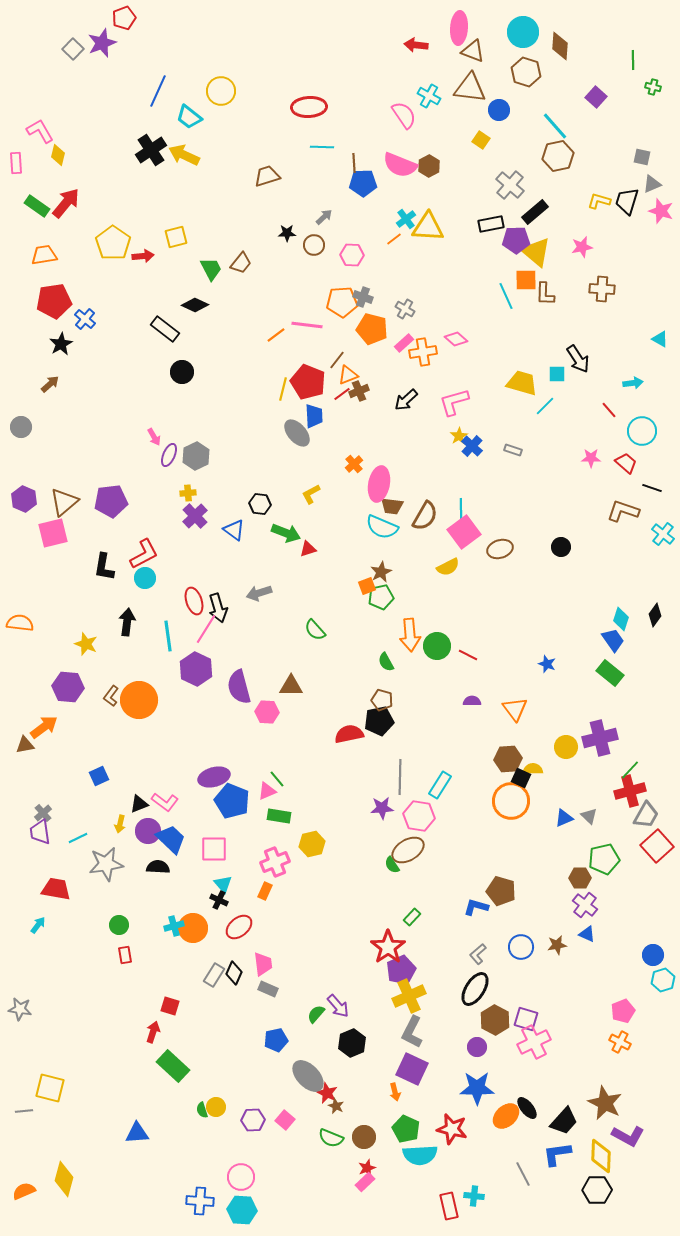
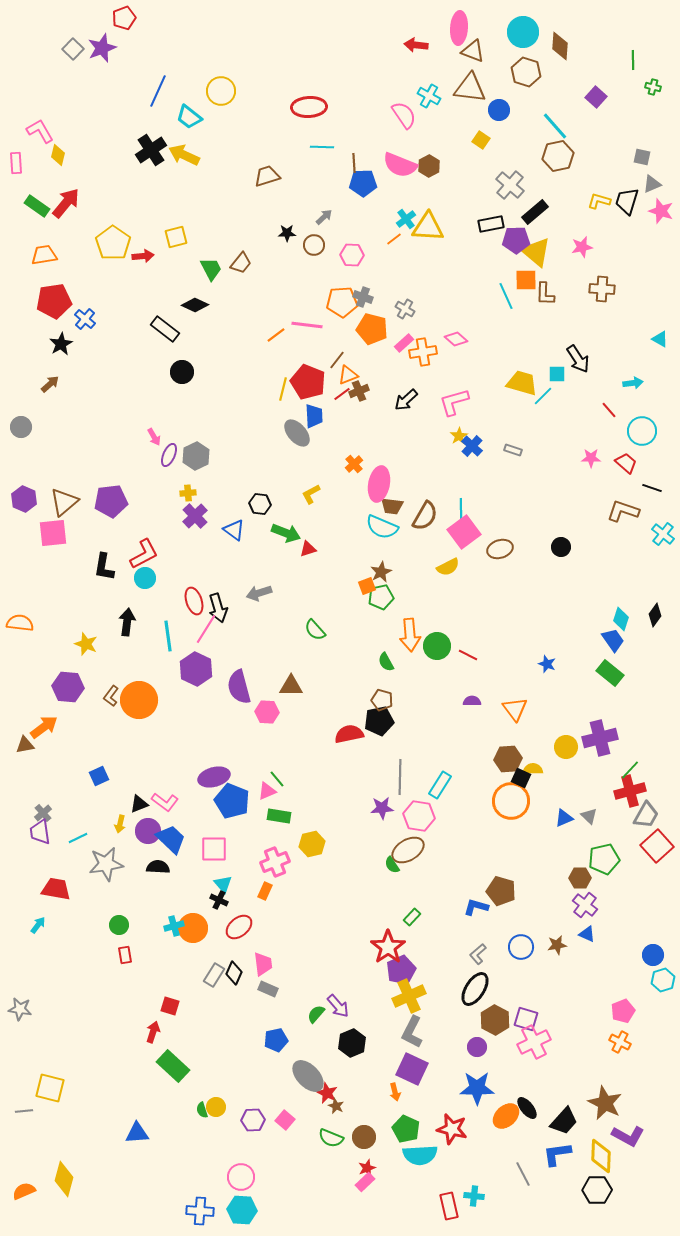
purple star at (102, 43): moved 5 px down
cyan line at (545, 406): moved 2 px left, 10 px up
pink square at (53, 533): rotated 8 degrees clockwise
blue cross at (200, 1201): moved 10 px down
